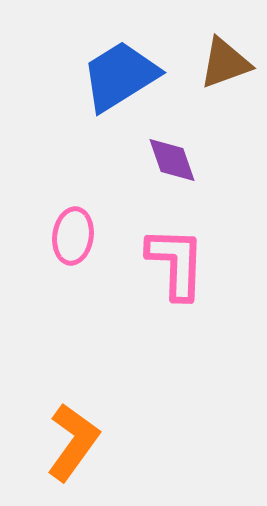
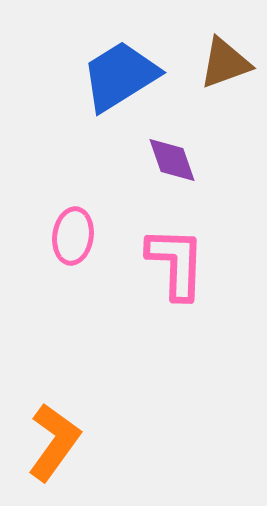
orange L-shape: moved 19 px left
